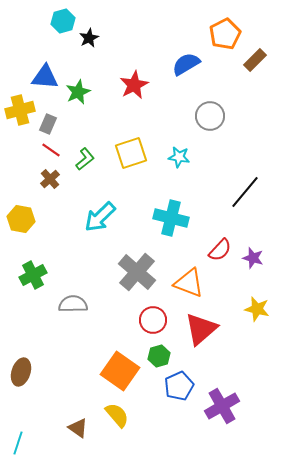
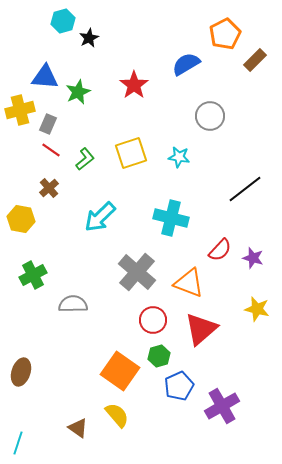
red star: rotated 8 degrees counterclockwise
brown cross: moved 1 px left, 9 px down
black line: moved 3 px up; rotated 12 degrees clockwise
